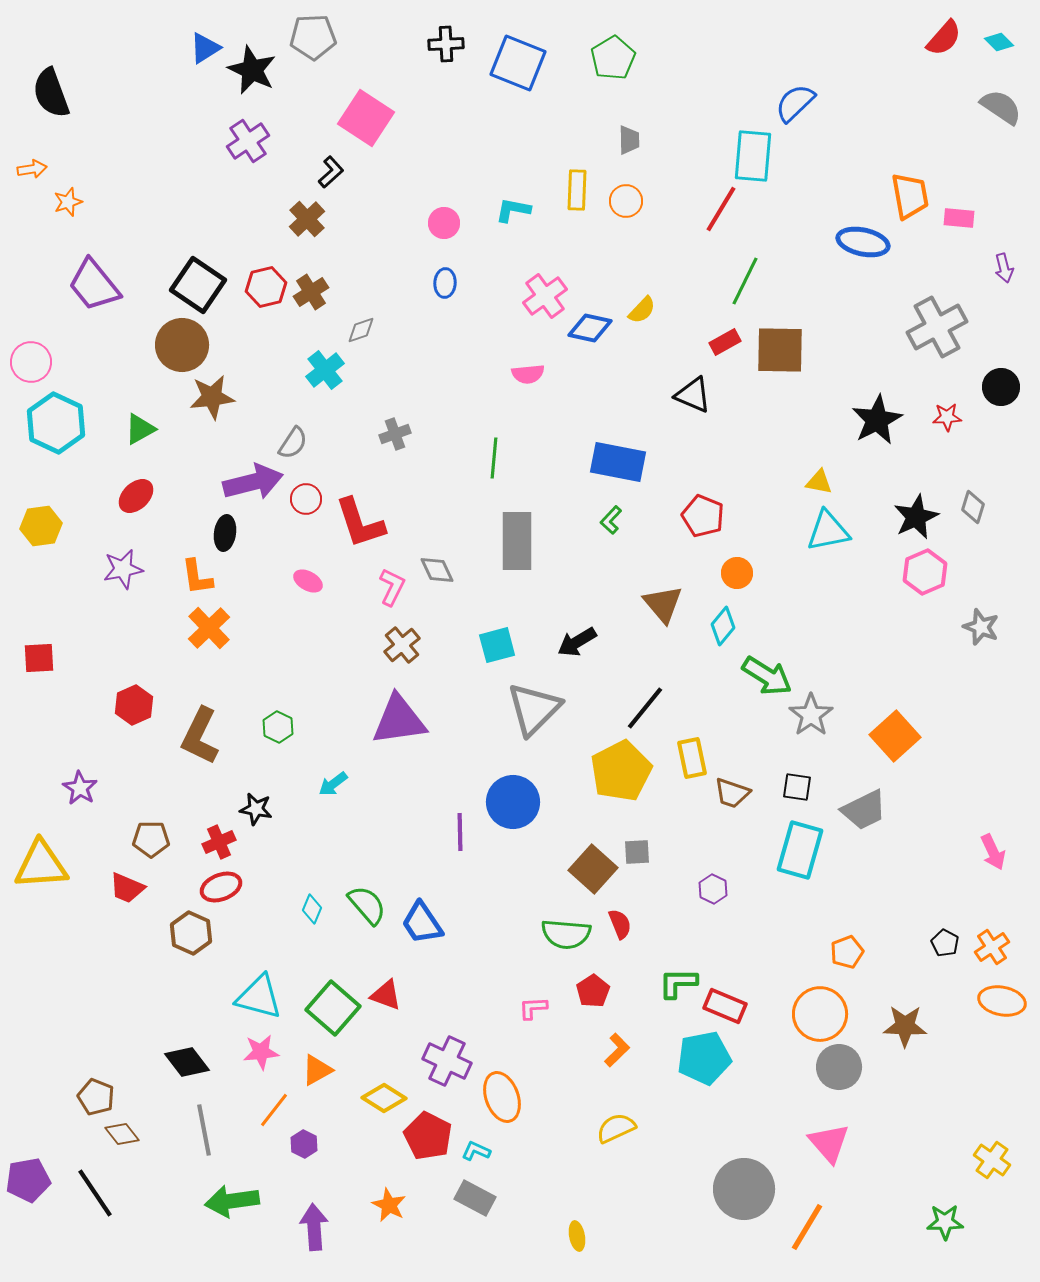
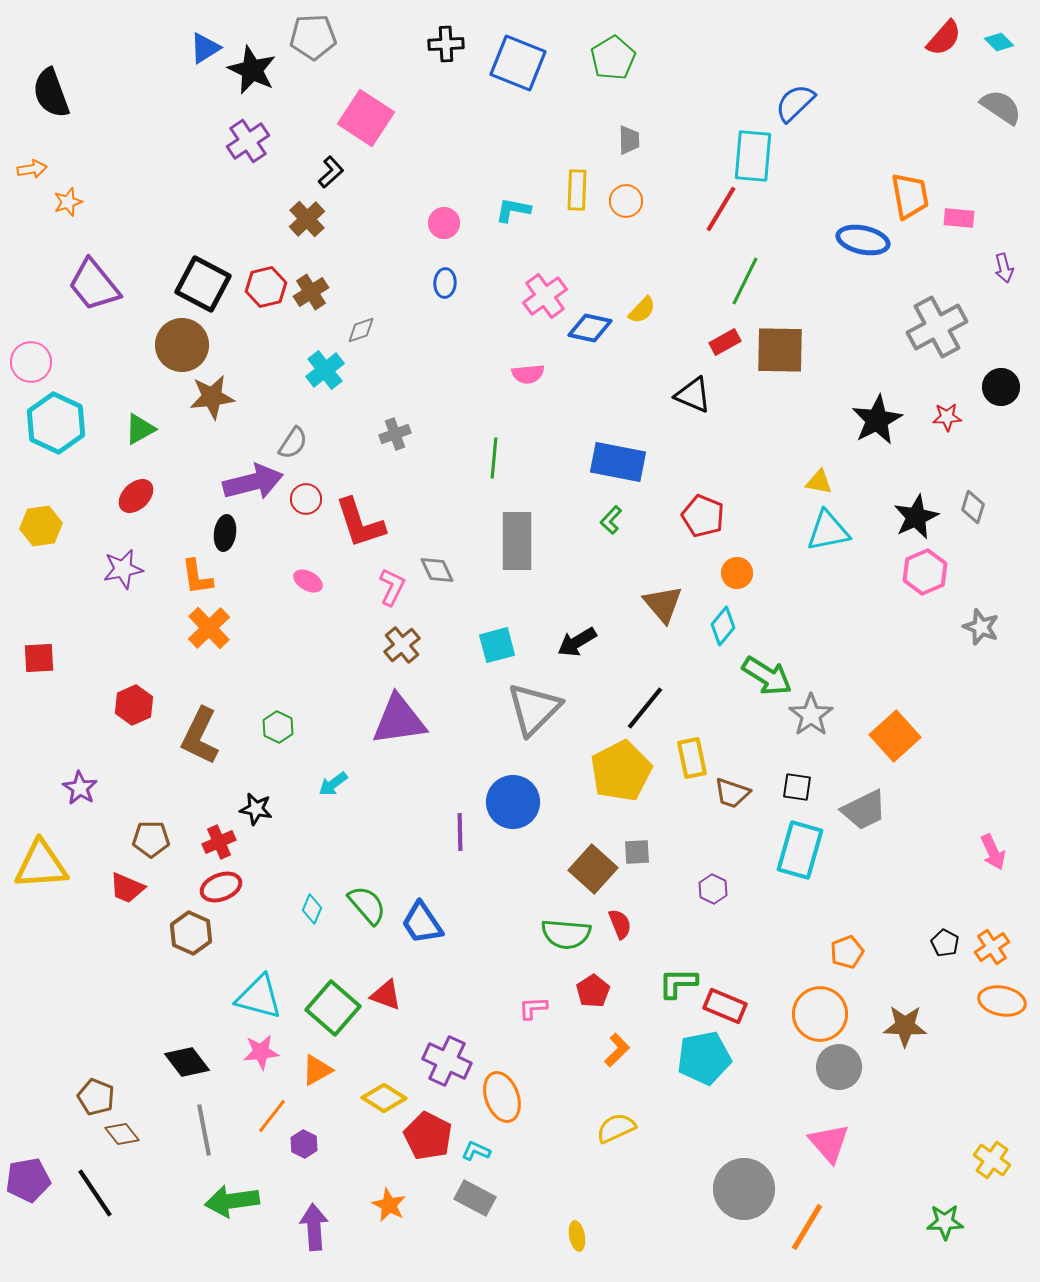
blue ellipse at (863, 242): moved 2 px up
black square at (198, 285): moved 5 px right, 1 px up; rotated 6 degrees counterclockwise
orange line at (274, 1110): moved 2 px left, 6 px down
